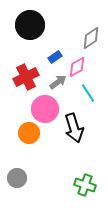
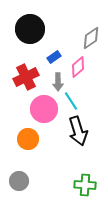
black circle: moved 4 px down
blue rectangle: moved 1 px left
pink diamond: moved 1 px right; rotated 10 degrees counterclockwise
gray arrow: rotated 126 degrees clockwise
cyan line: moved 17 px left, 8 px down
pink circle: moved 1 px left
black arrow: moved 4 px right, 3 px down
orange circle: moved 1 px left, 6 px down
gray circle: moved 2 px right, 3 px down
green cross: rotated 15 degrees counterclockwise
